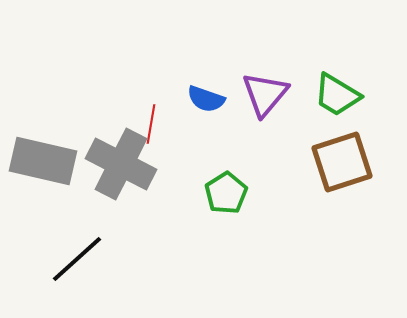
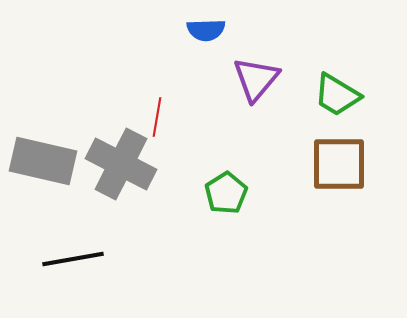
purple triangle: moved 9 px left, 15 px up
blue semicircle: moved 69 px up; rotated 21 degrees counterclockwise
red line: moved 6 px right, 7 px up
brown square: moved 3 px left, 2 px down; rotated 18 degrees clockwise
black line: moved 4 px left; rotated 32 degrees clockwise
